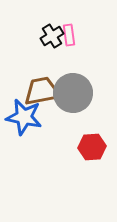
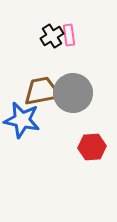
blue star: moved 2 px left, 3 px down
